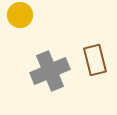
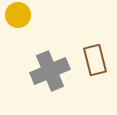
yellow circle: moved 2 px left
